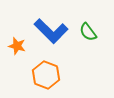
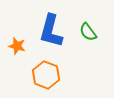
blue L-shape: rotated 60 degrees clockwise
